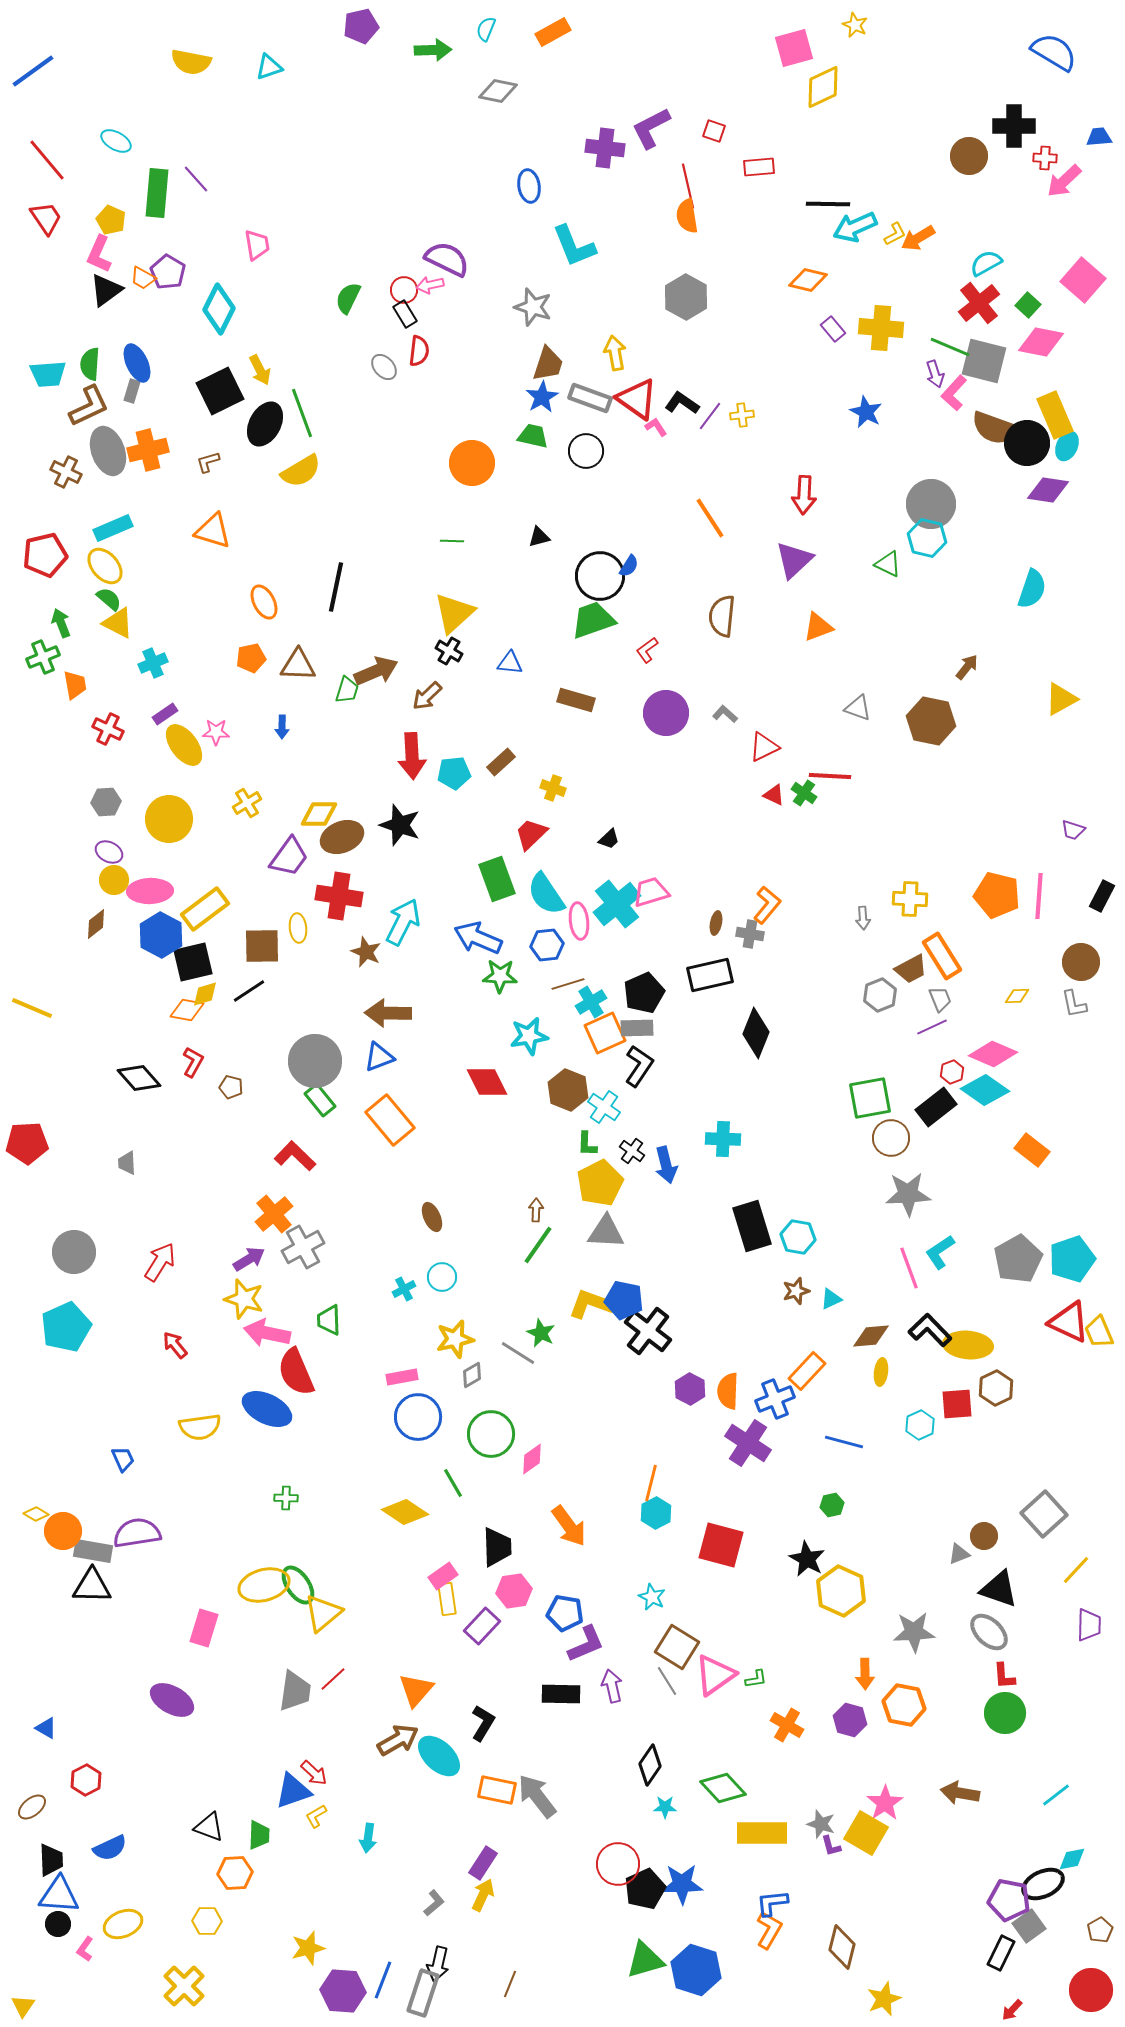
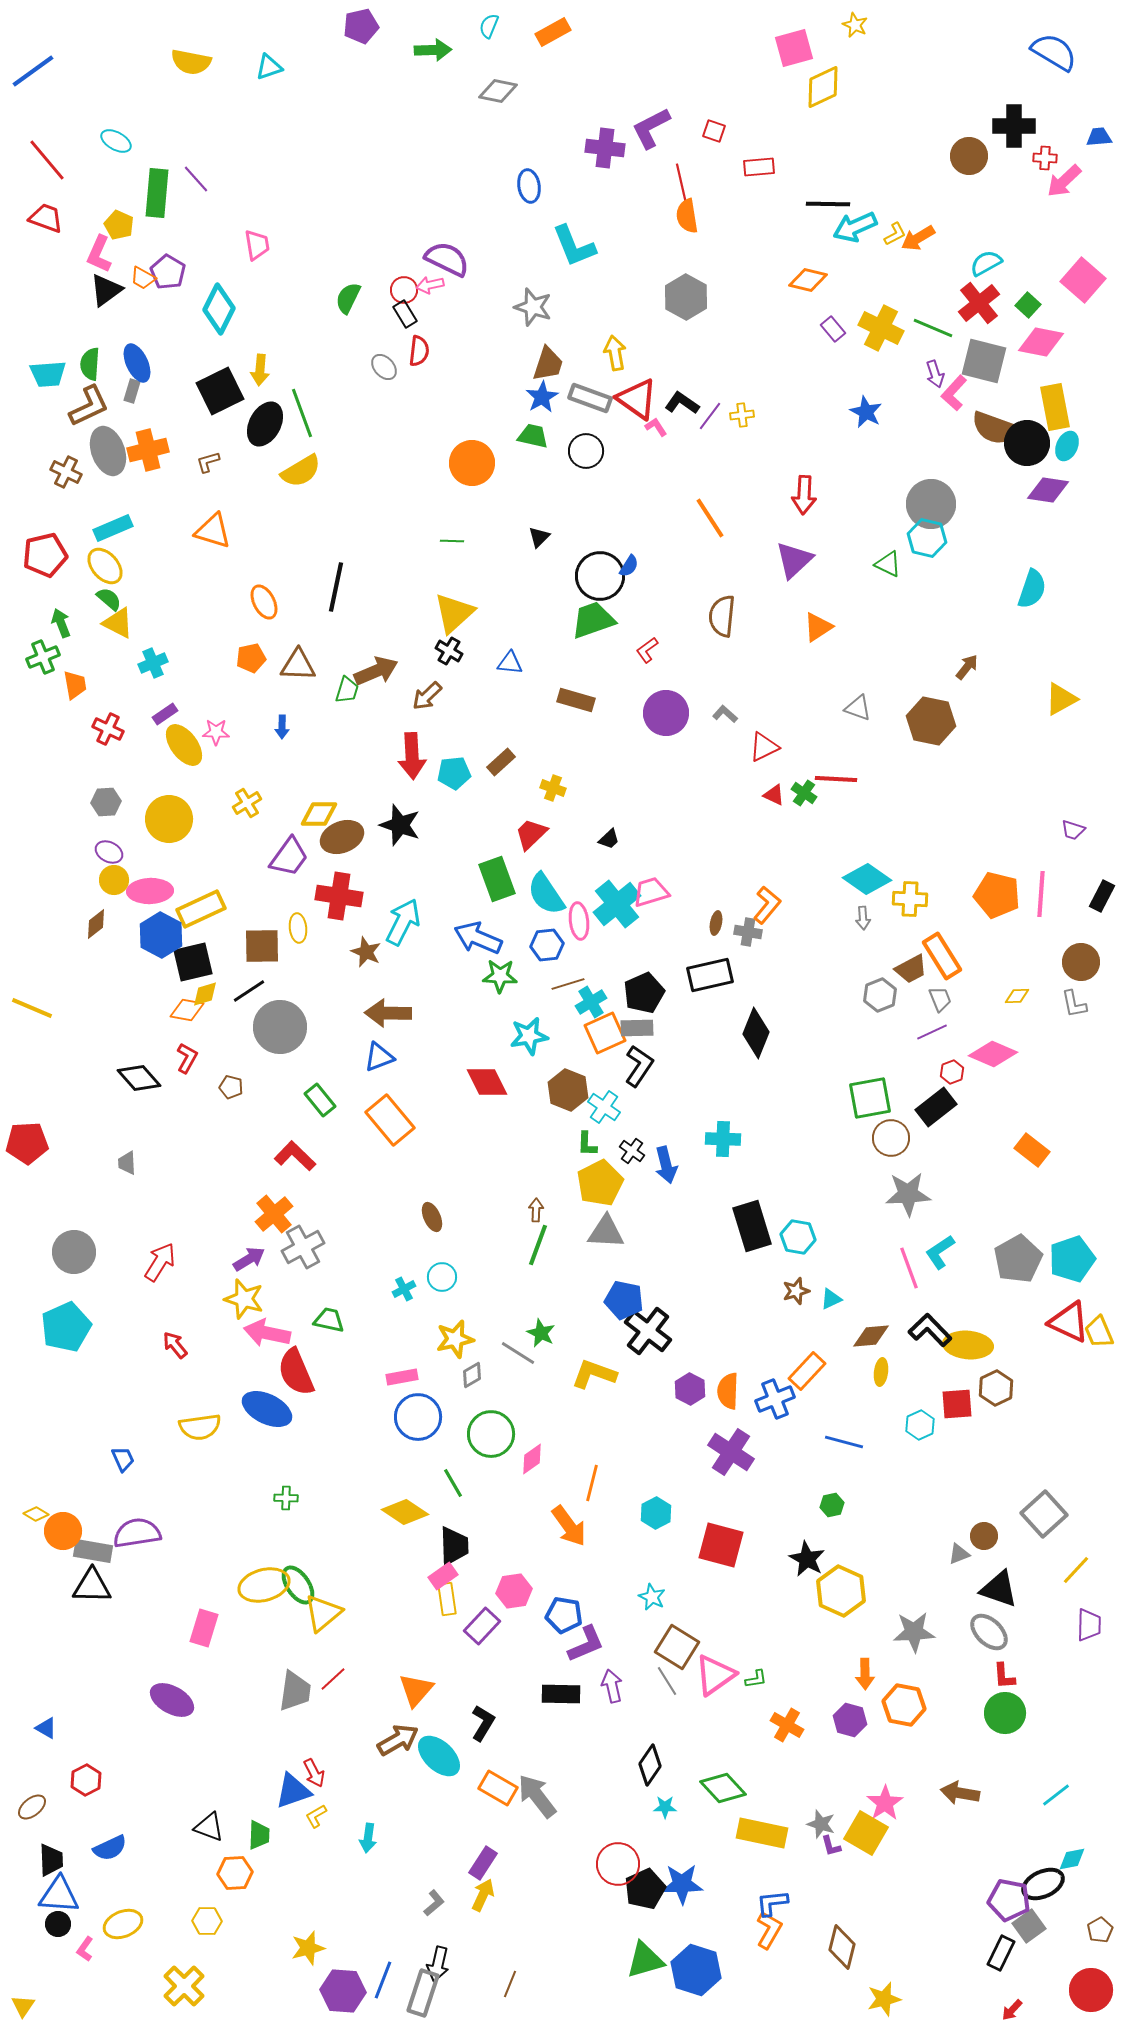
cyan semicircle at (486, 29): moved 3 px right, 3 px up
red line at (688, 186): moved 6 px left
red trapezoid at (46, 218): rotated 36 degrees counterclockwise
yellow pentagon at (111, 220): moved 8 px right, 5 px down
yellow cross at (881, 328): rotated 21 degrees clockwise
green line at (950, 347): moved 17 px left, 19 px up
yellow arrow at (260, 370): rotated 32 degrees clockwise
yellow rectangle at (1055, 415): moved 8 px up; rotated 12 degrees clockwise
black triangle at (539, 537): rotated 30 degrees counterclockwise
orange triangle at (818, 627): rotated 12 degrees counterclockwise
red line at (830, 776): moved 6 px right, 3 px down
pink line at (1039, 896): moved 2 px right, 2 px up
yellow rectangle at (205, 909): moved 4 px left; rotated 12 degrees clockwise
gray cross at (750, 934): moved 2 px left, 2 px up
purple line at (932, 1027): moved 5 px down
gray circle at (315, 1061): moved 35 px left, 34 px up
red L-shape at (193, 1062): moved 6 px left, 4 px up
cyan diamond at (985, 1090): moved 118 px left, 211 px up
green line at (538, 1245): rotated 15 degrees counterclockwise
yellow L-shape at (591, 1304): moved 3 px right, 70 px down
green trapezoid at (329, 1320): rotated 104 degrees clockwise
purple cross at (748, 1443): moved 17 px left, 9 px down
orange line at (651, 1483): moved 59 px left
black trapezoid at (497, 1547): moved 43 px left, 1 px up
blue pentagon at (565, 1613): moved 1 px left, 2 px down
red arrow at (314, 1773): rotated 20 degrees clockwise
orange rectangle at (497, 1790): moved 1 px right, 2 px up; rotated 18 degrees clockwise
yellow rectangle at (762, 1833): rotated 12 degrees clockwise
yellow star at (884, 1999): rotated 8 degrees clockwise
